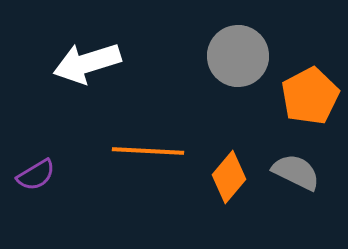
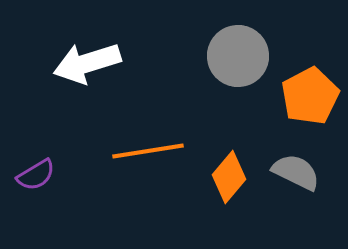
orange line: rotated 12 degrees counterclockwise
